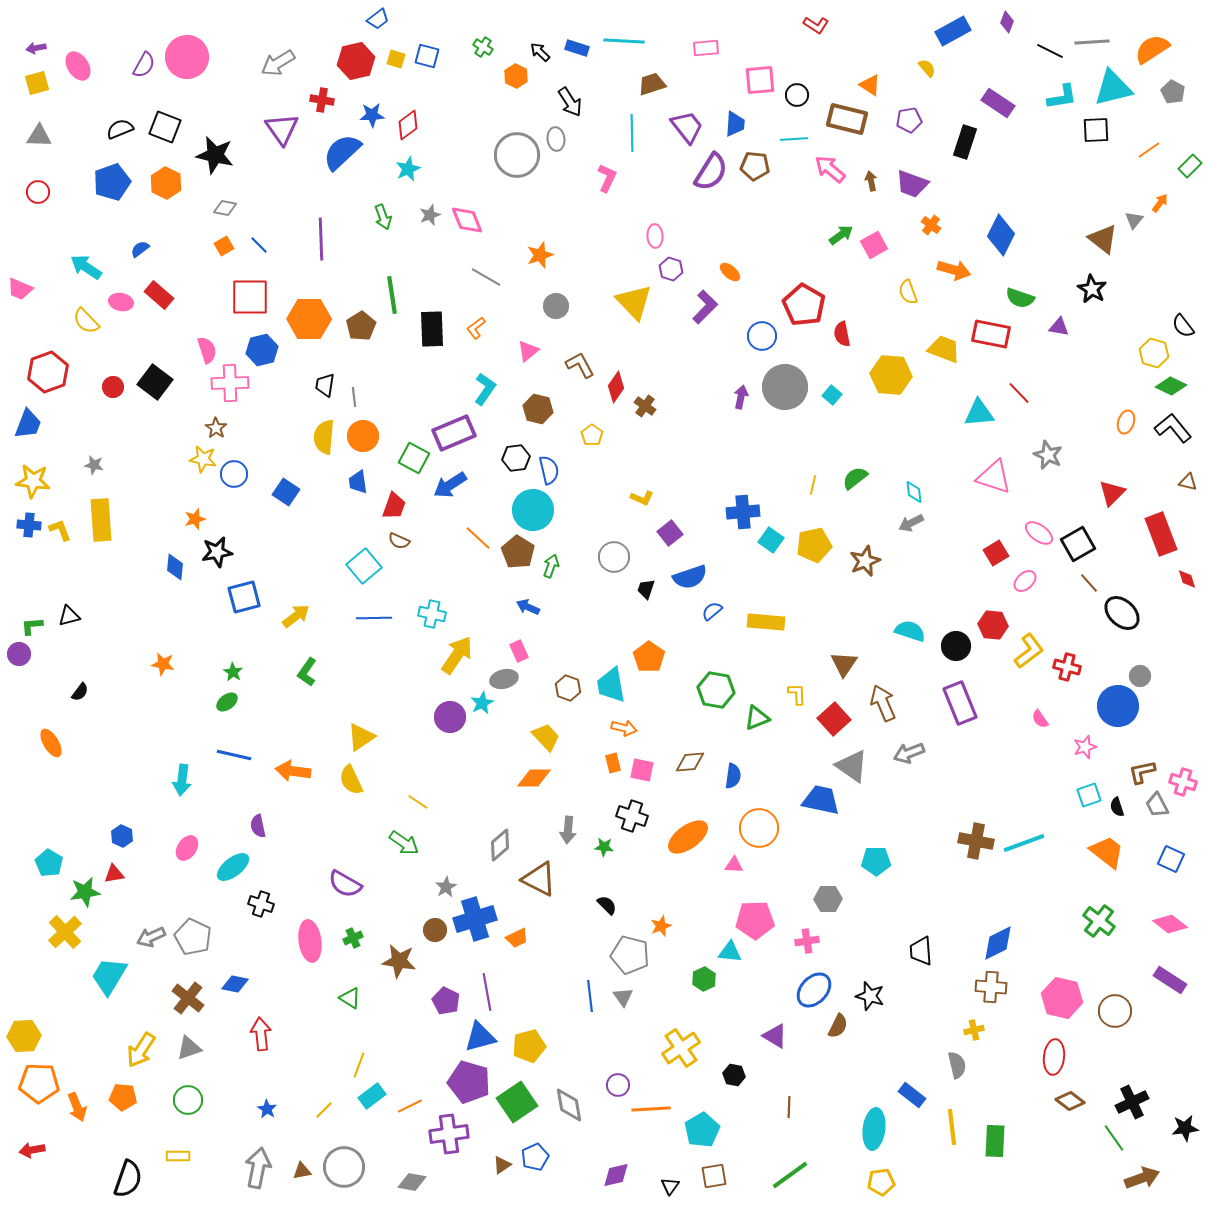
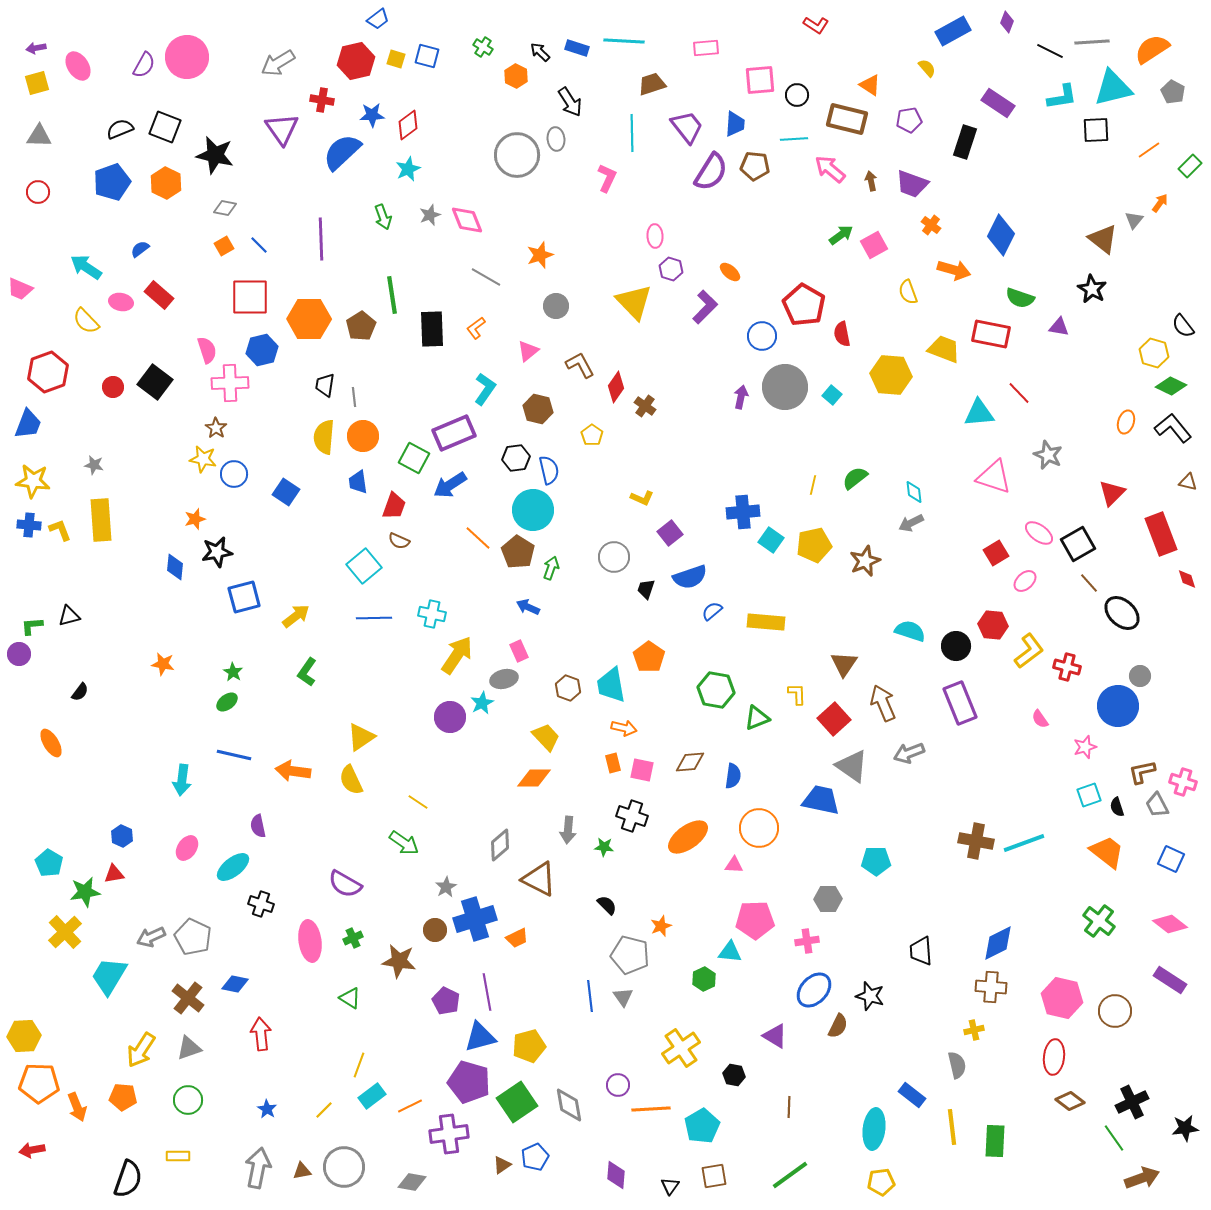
green arrow at (551, 566): moved 2 px down
cyan pentagon at (702, 1130): moved 4 px up
purple diamond at (616, 1175): rotated 72 degrees counterclockwise
